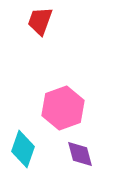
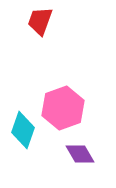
cyan diamond: moved 19 px up
purple diamond: rotated 16 degrees counterclockwise
